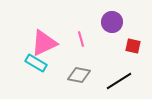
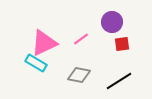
pink line: rotated 70 degrees clockwise
red square: moved 11 px left, 2 px up; rotated 21 degrees counterclockwise
